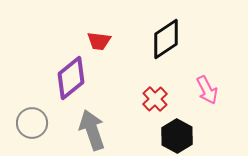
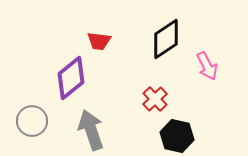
pink arrow: moved 24 px up
gray circle: moved 2 px up
gray arrow: moved 1 px left
black hexagon: rotated 16 degrees counterclockwise
